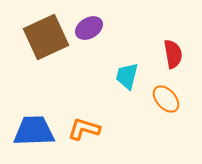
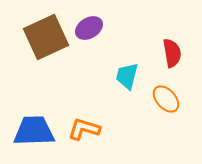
red semicircle: moved 1 px left, 1 px up
